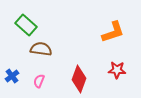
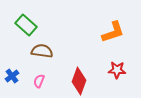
brown semicircle: moved 1 px right, 2 px down
red diamond: moved 2 px down
